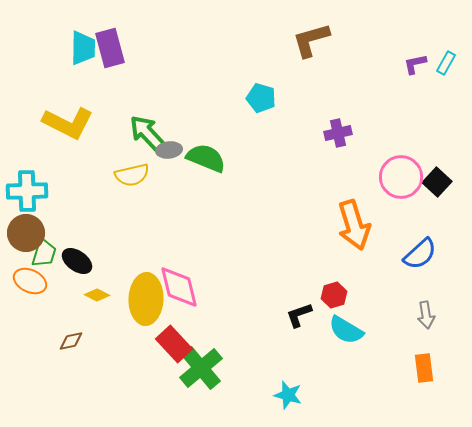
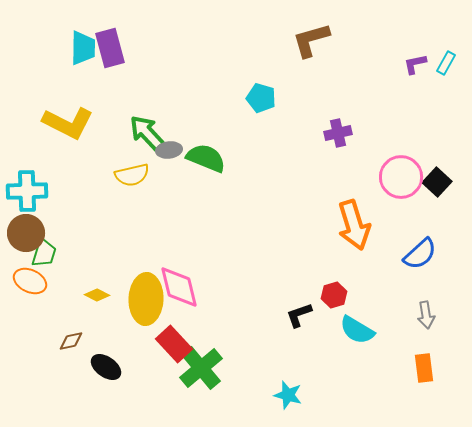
black ellipse: moved 29 px right, 106 px down
cyan semicircle: moved 11 px right
